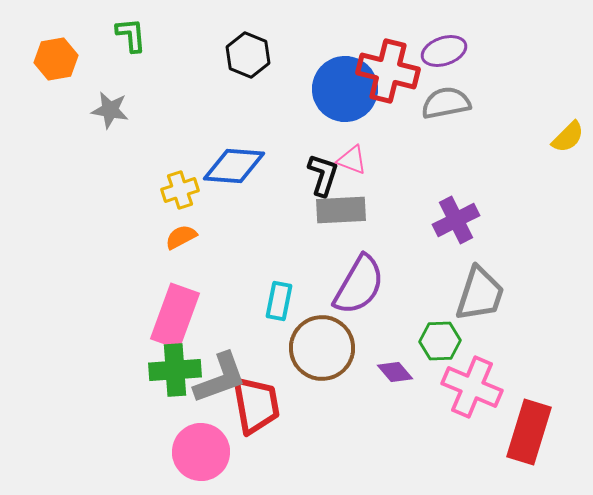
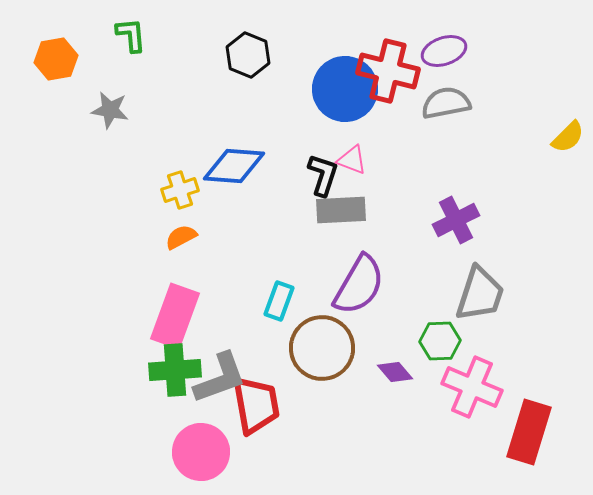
cyan rectangle: rotated 9 degrees clockwise
